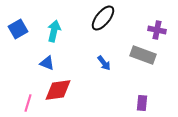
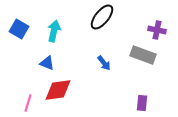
black ellipse: moved 1 px left, 1 px up
blue square: moved 1 px right; rotated 30 degrees counterclockwise
